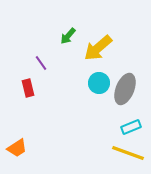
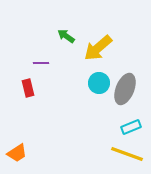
green arrow: moved 2 px left; rotated 84 degrees clockwise
purple line: rotated 56 degrees counterclockwise
orange trapezoid: moved 5 px down
yellow line: moved 1 px left, 1 px down
